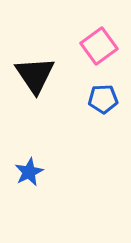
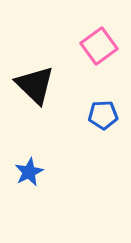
black triangle: moved 10 px down; rotated 12 degrees counterclockwise
blue pentagon: moved 16 px down
